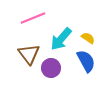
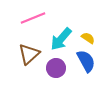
brown triangle: rotated 25 degrees clockwise
purple circle: moved 5 px right
